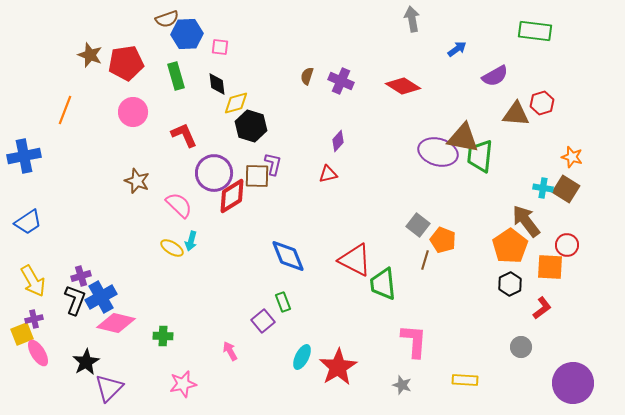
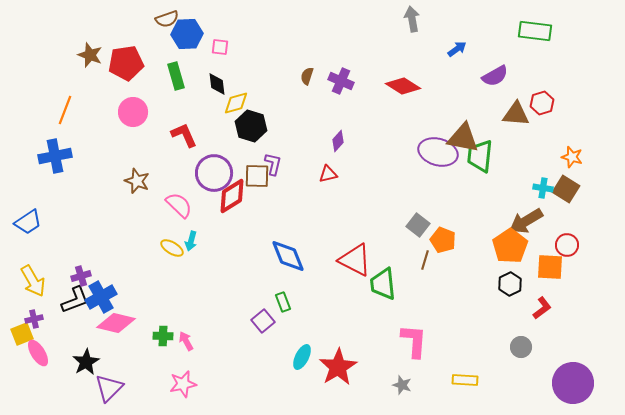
blue cross at (24, 156): moved 31 px right
brown arrow at (526, 221): rotated 84 degrees counterclockwise
black L-shape at (75, 300): rotated 48 degrees clockwise
pink arrow at (230, 351): moved 44 px left, 10 px up
